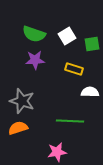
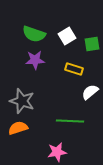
white semicircle: rotated 42 degrees counterclockwise
